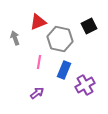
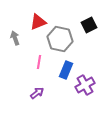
black square: moved 1 px up
blue rectangle: moved 2 px right
